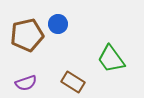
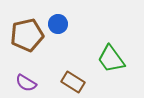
purple semicircle: rotated 50 degrees clockwise
